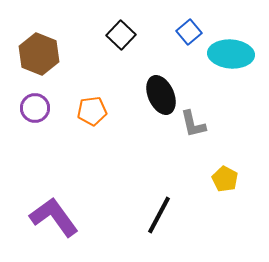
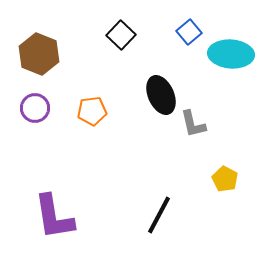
purple L-shape: rotated 153 degrees counterclockwise
